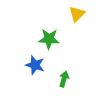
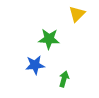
blue star: rotated 24 degrees counterclockwise
